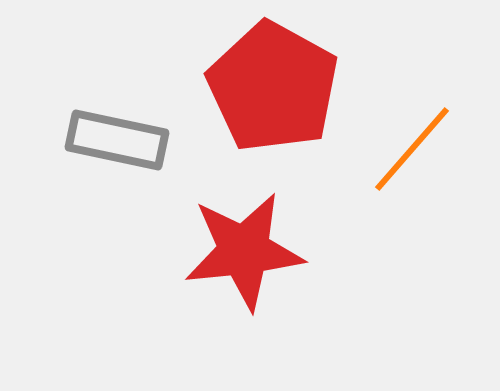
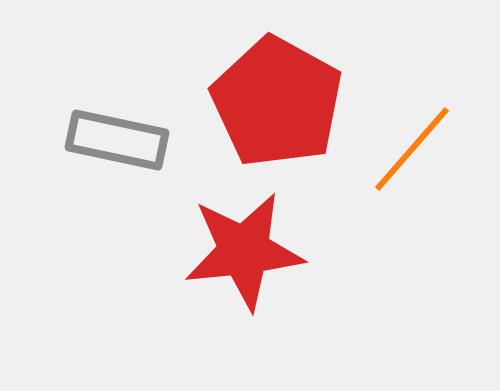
red pentagon: moved 4 px right, 15 px down
